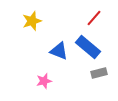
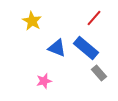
yellow star: rotated 24 degrees counterclockwise
blue rectangle: moved 2 px left, 1 px down
blue triangle: moved 2 px left, 3 px up
gray rectangle: rotated 63 degrees clockwise
